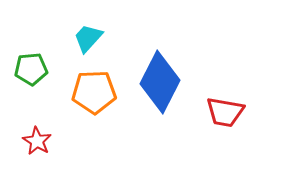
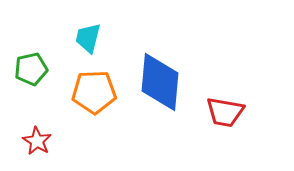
cyan trapezoid: rotated 28 degrees counterclockwise
green pentagon: rotated 8 degrees counterclockwise
blue diamond: rotated 22 degrees counterclockwise
